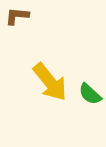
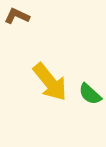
brown L-shape: rotated 20 degrees clockwise
